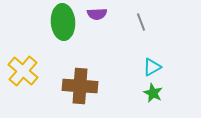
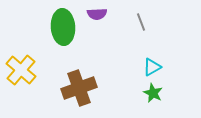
green ellipse: moved 5 px down
yellow cross: moved 2 px left, 1 px up
brown cross: moved 1 px left, 2 px down; rotated 24 degrees counterclockwise
